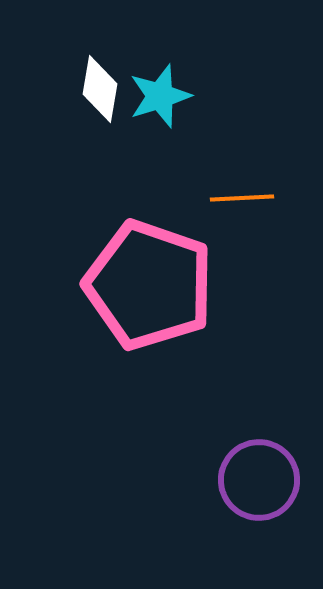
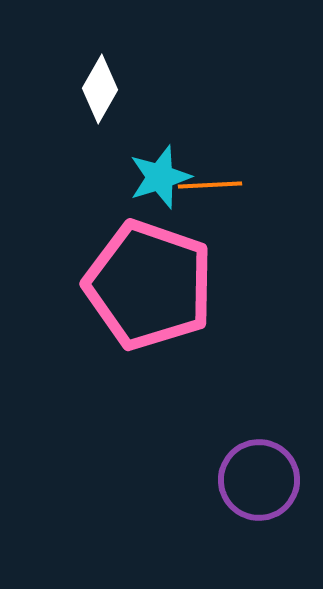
white diamond: rotated 20 degrees clockwise
cyan star: moved 81 px down
orange line: moved 32 px left, 13 px up
